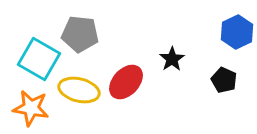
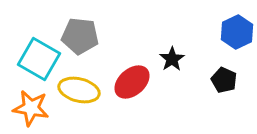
gray pentagon: moved 2 px down
red ellipse: moved 6 px right; rotated 6 degrees clockwise
